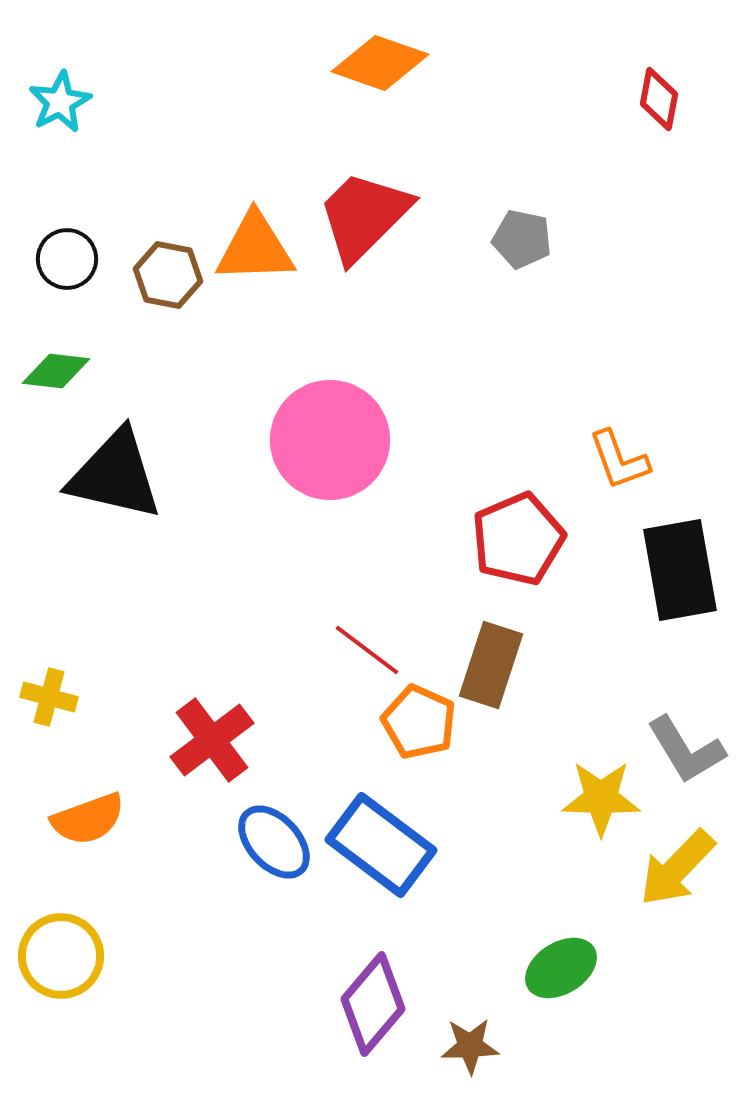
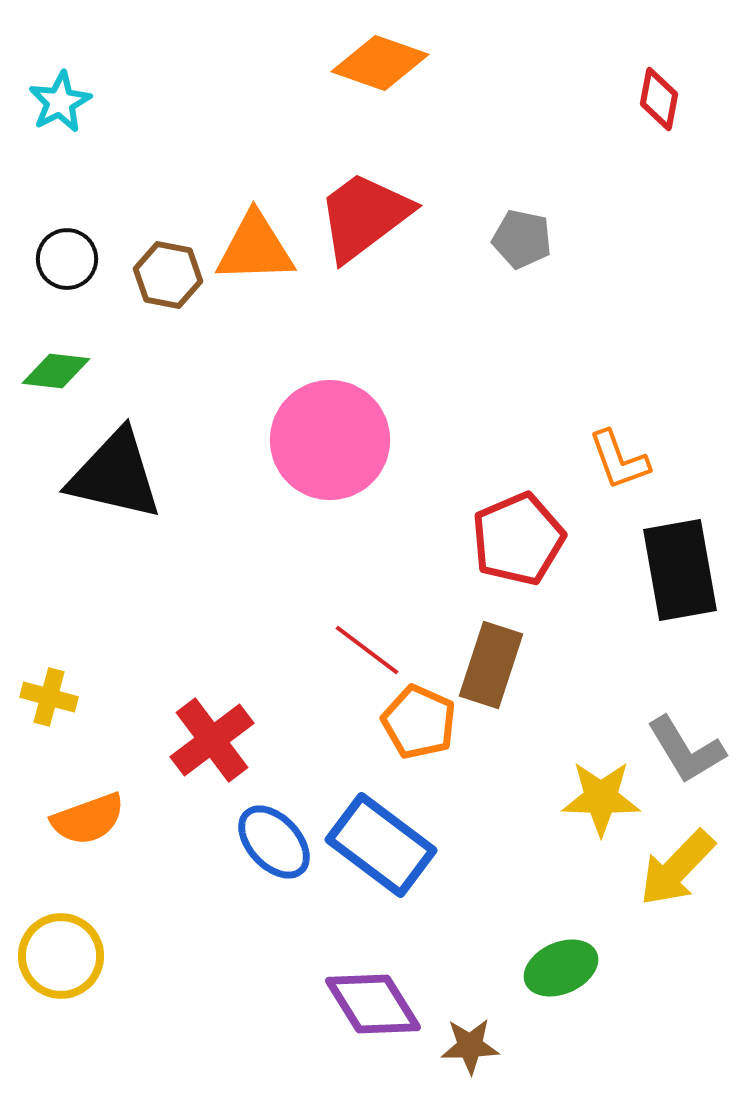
red trapezoid: rotated 8 degrees clockwise
green ellipse: rotated 8 degrees clockwise
purple diamond: rotated 72 degrees counterclockwise
